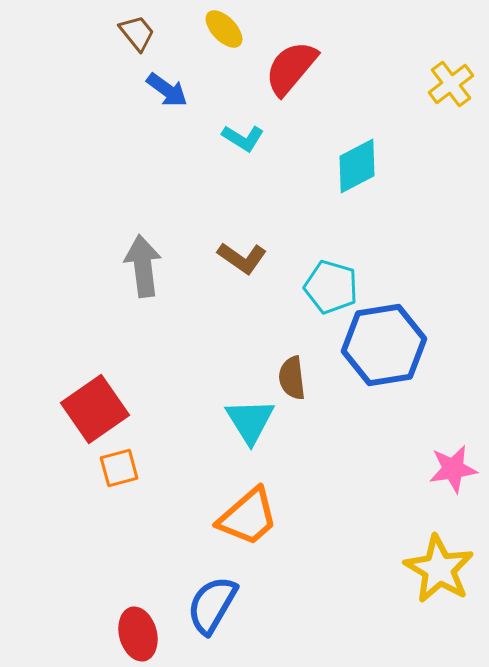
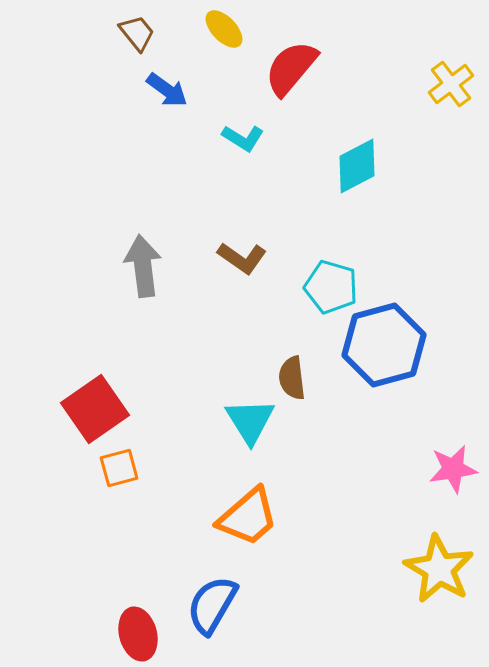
blue hexagon: rotated 6 degrees counterclockwise
